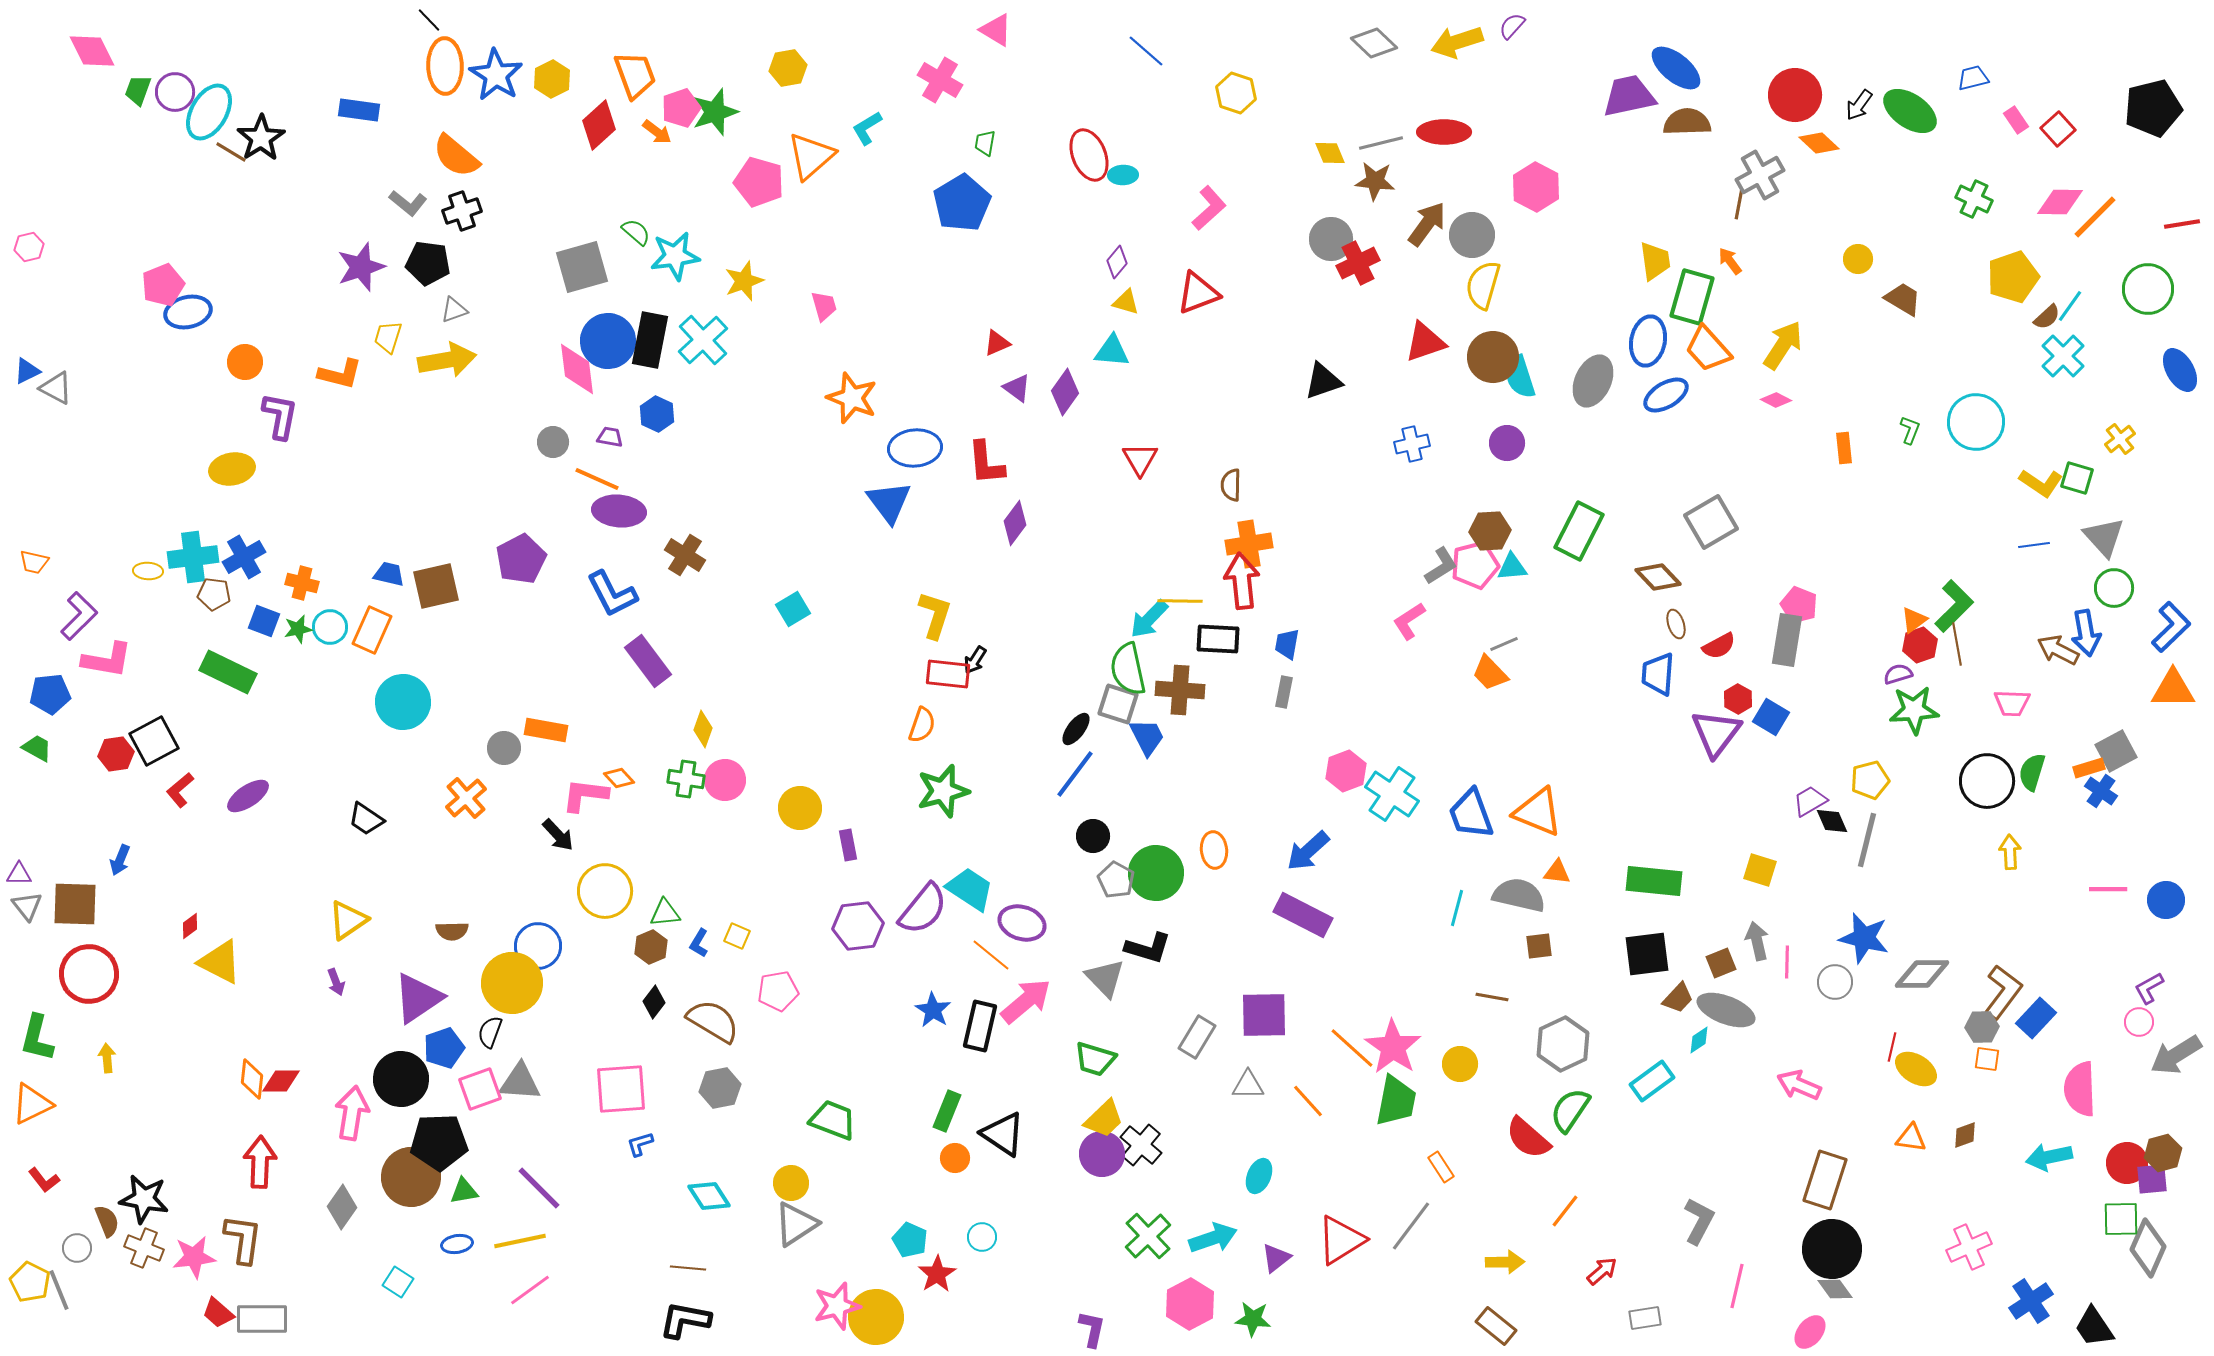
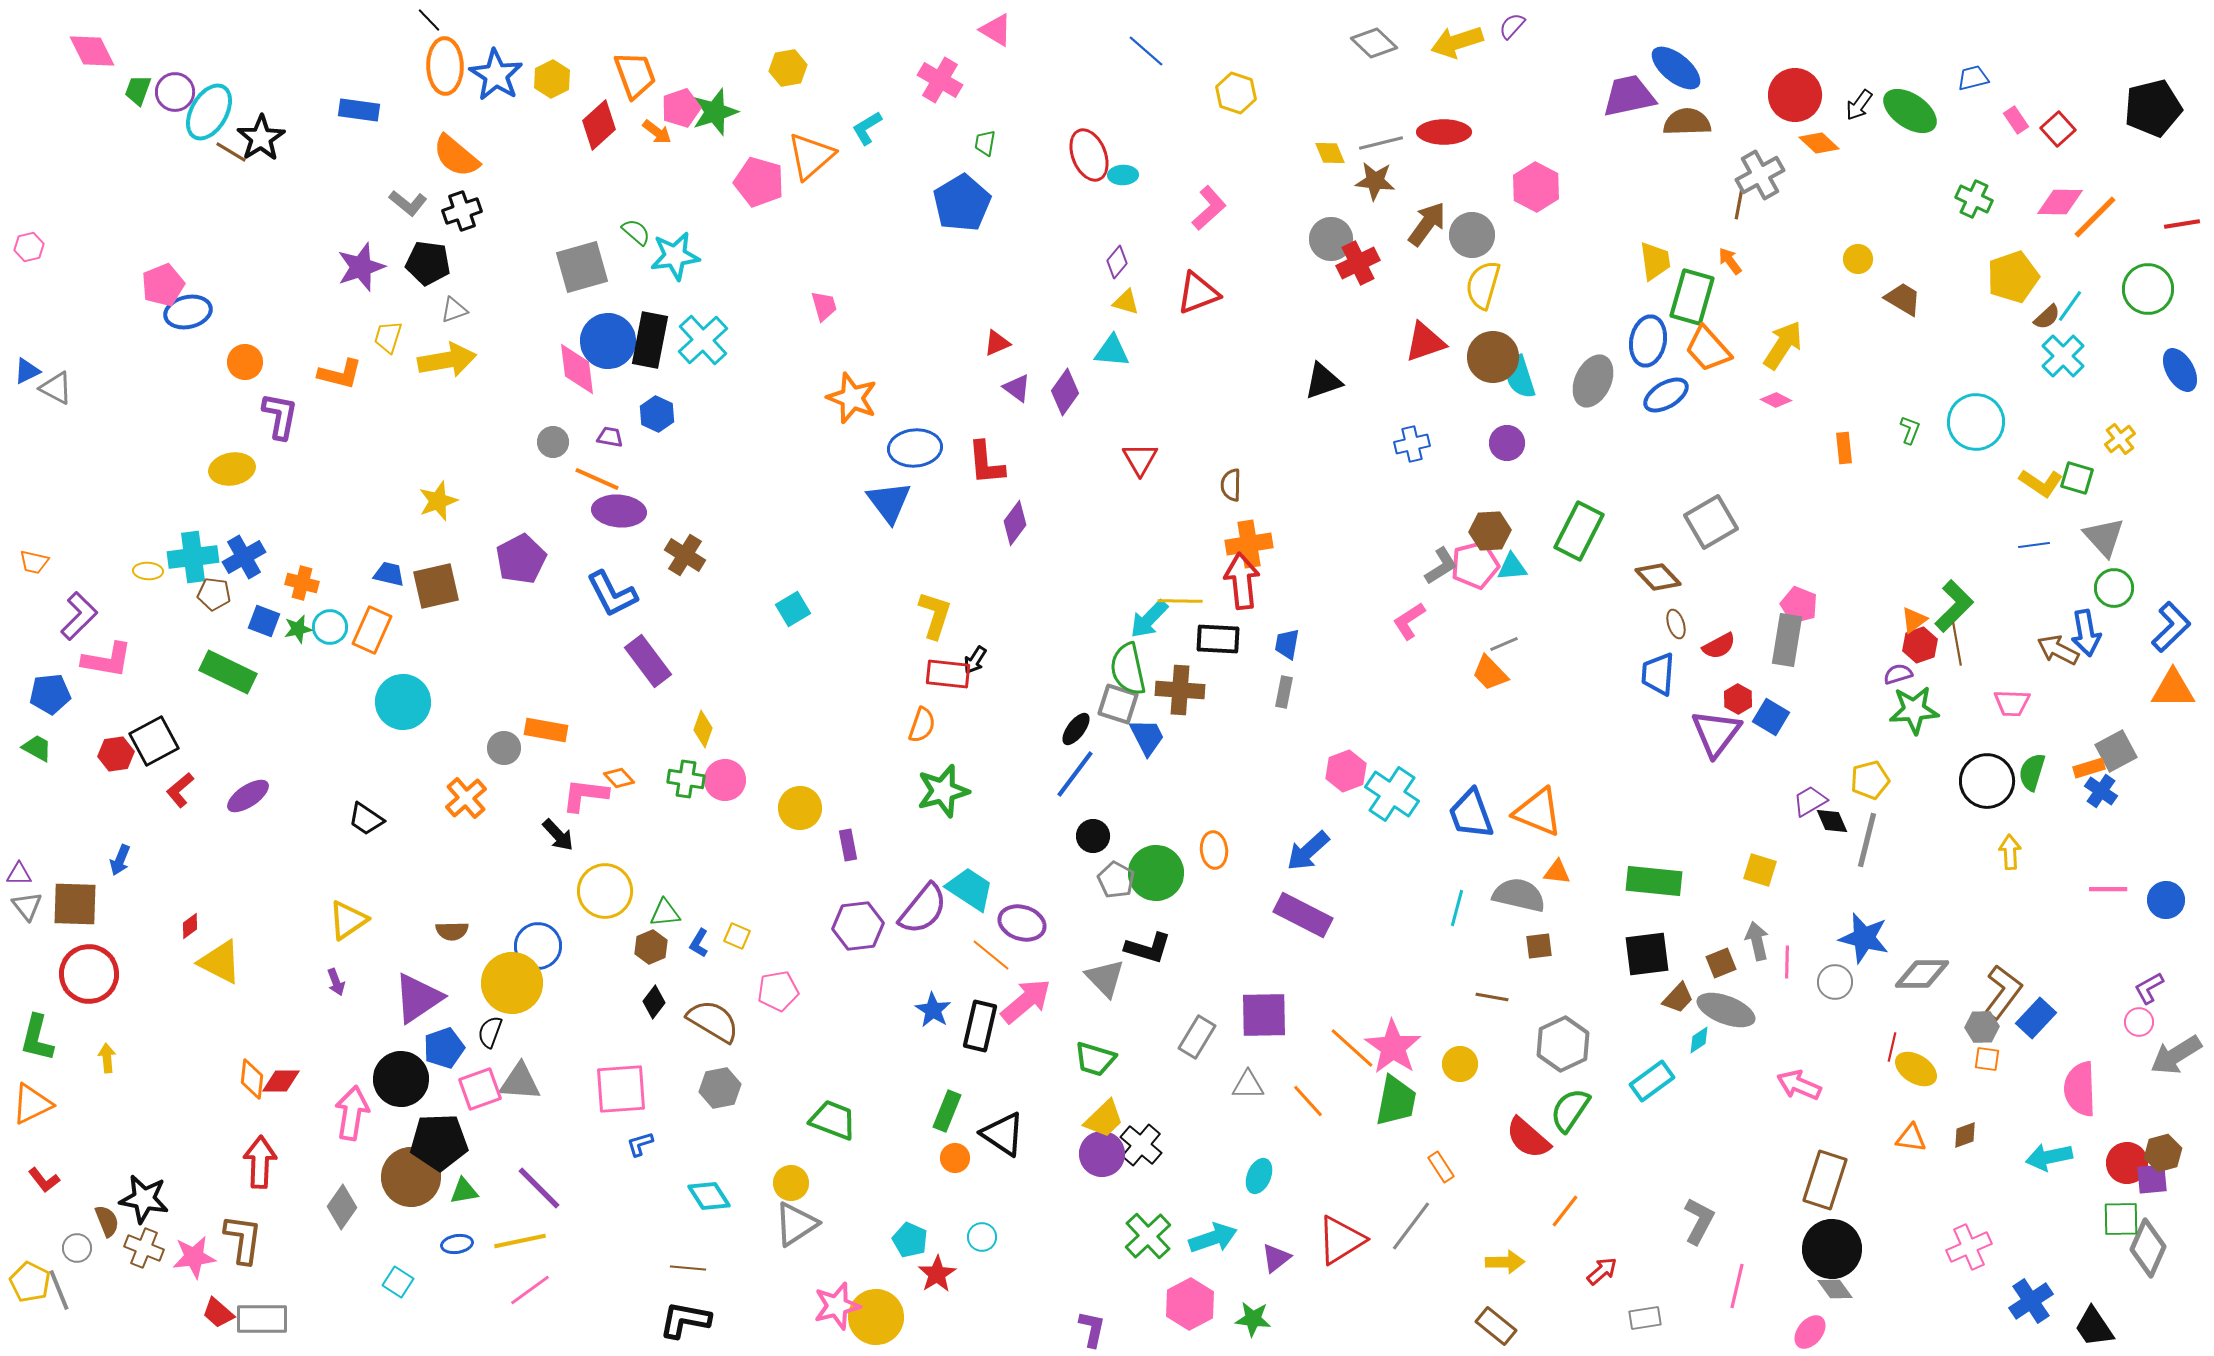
yellow star at (744, 281): moved 306 px left, 220 px down
